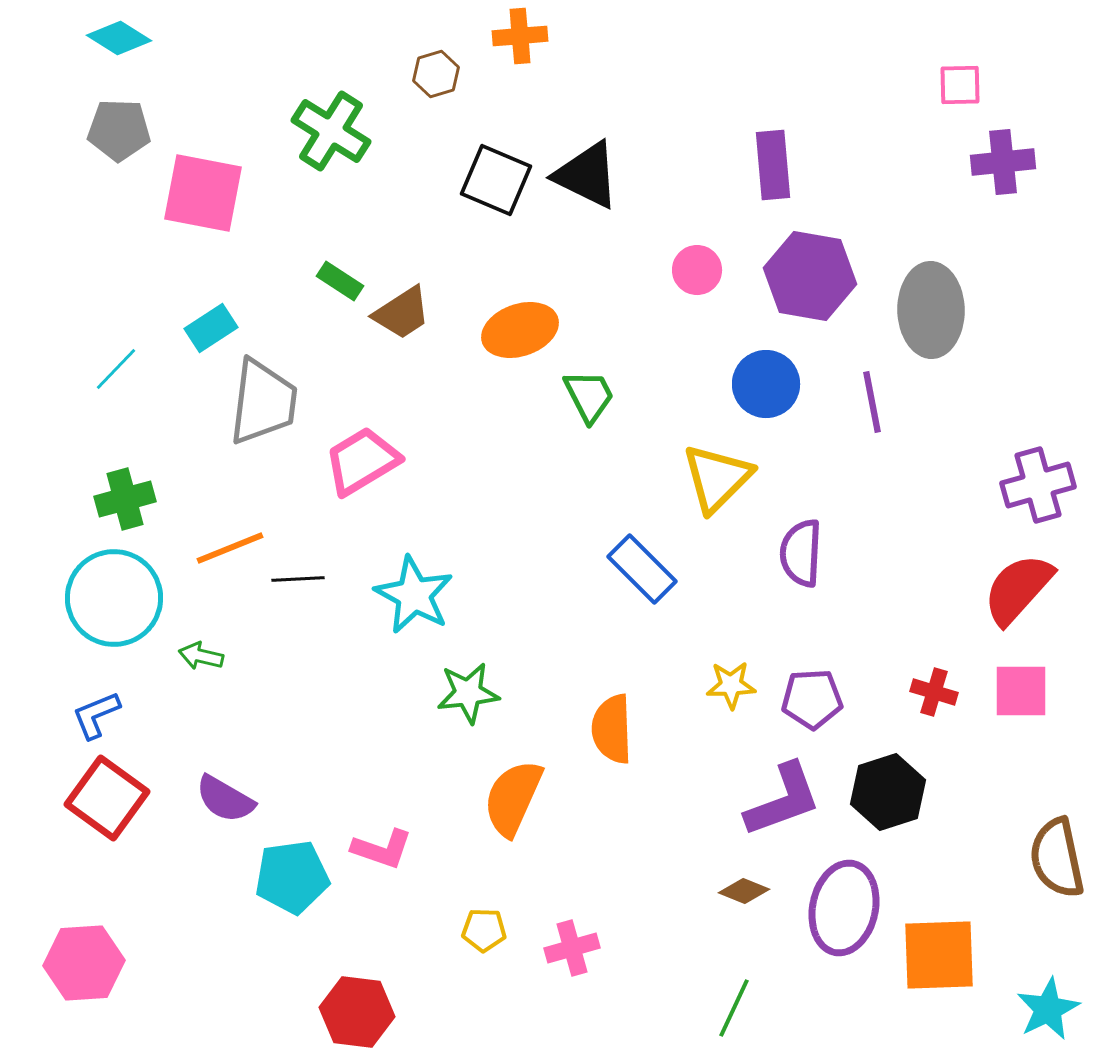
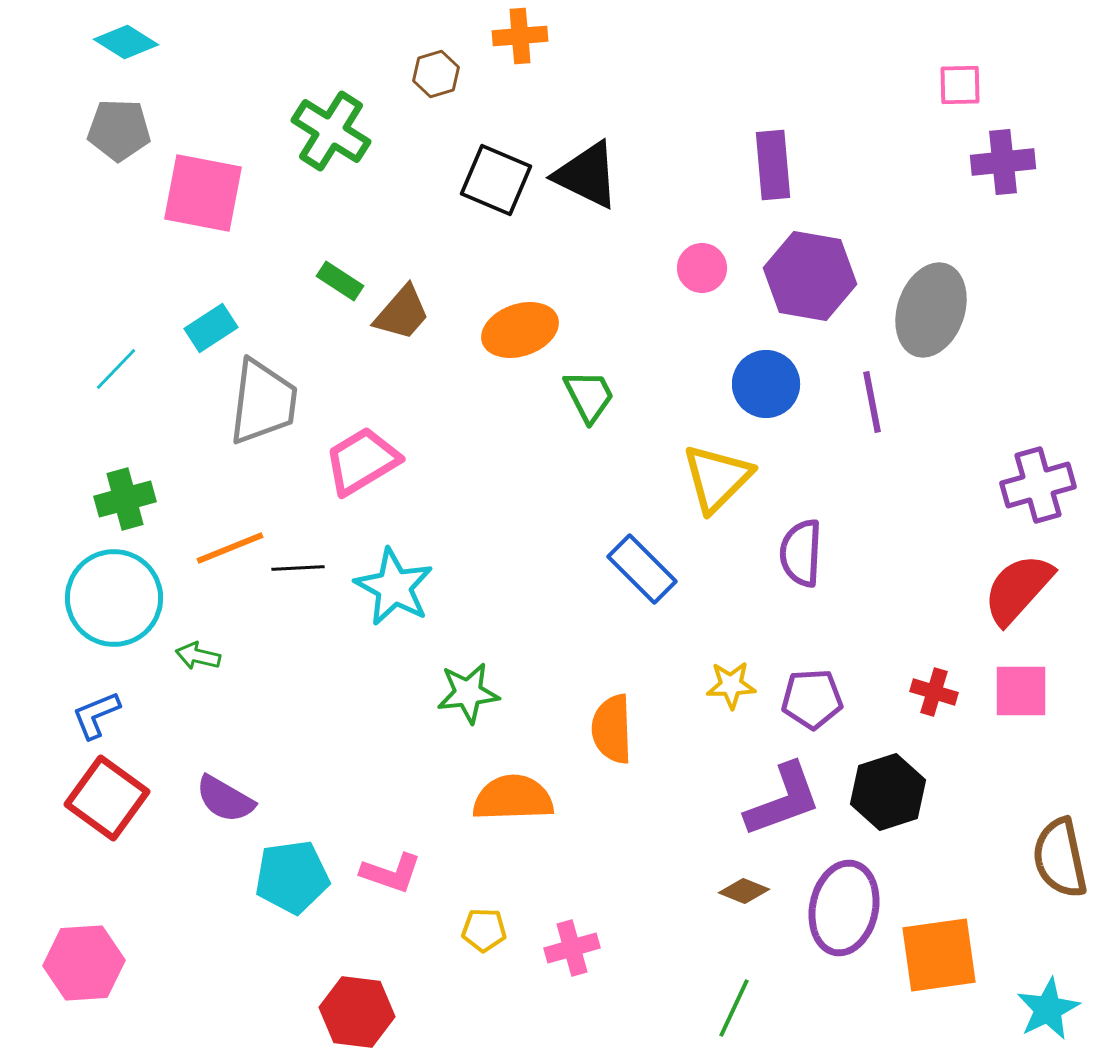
cyan diamond at (119, 38): moved 7 px right, 4 px down
pink circle at (697, 270): moved 5 px right, 2 px up
gray ellipse at (931, 310): rotated 20 degrees clockwise
brown trapezoid at (402, 313): rotated 16 degrees counterclockwise
black line at (298, 579): moved 11 px up
cyan star at (414, 595): moved 20 px left, 8 px up
green arrow at (201, 656): moved 3 px left
orange semicircle at (513, 798): rotated 64 degrees clockwise
pink L-shape at (382, 849): moved 9 px right, 24 px down
brown semicircle at (1057, 858): moved 3 px right
orange square at (939, 955): rotated 6 degrees counterclockwise
